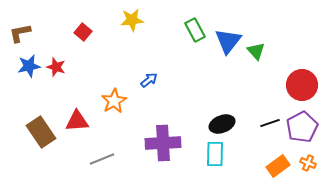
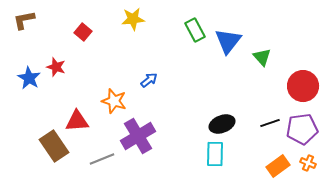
yellow star: moved 1 px right, 1 px up
brown L-shape: moved 4 px right, 13 px up
green triangle: moved 6 px right, 6 px down
blue star: moved 12 px down; rotated 30 degrees counterclockwise
red circle: moved 1 px right, 1 px down
orange star: rotated 25 degrees counterclockwise
purple pentagon: moved 2 px down; rotated 20 degrees clockwise
brown rectangle: moved 13 px right, 14 px down
purple cross: moved 25 px left, 7 px up; rotated 28 degrees counterclockwise
